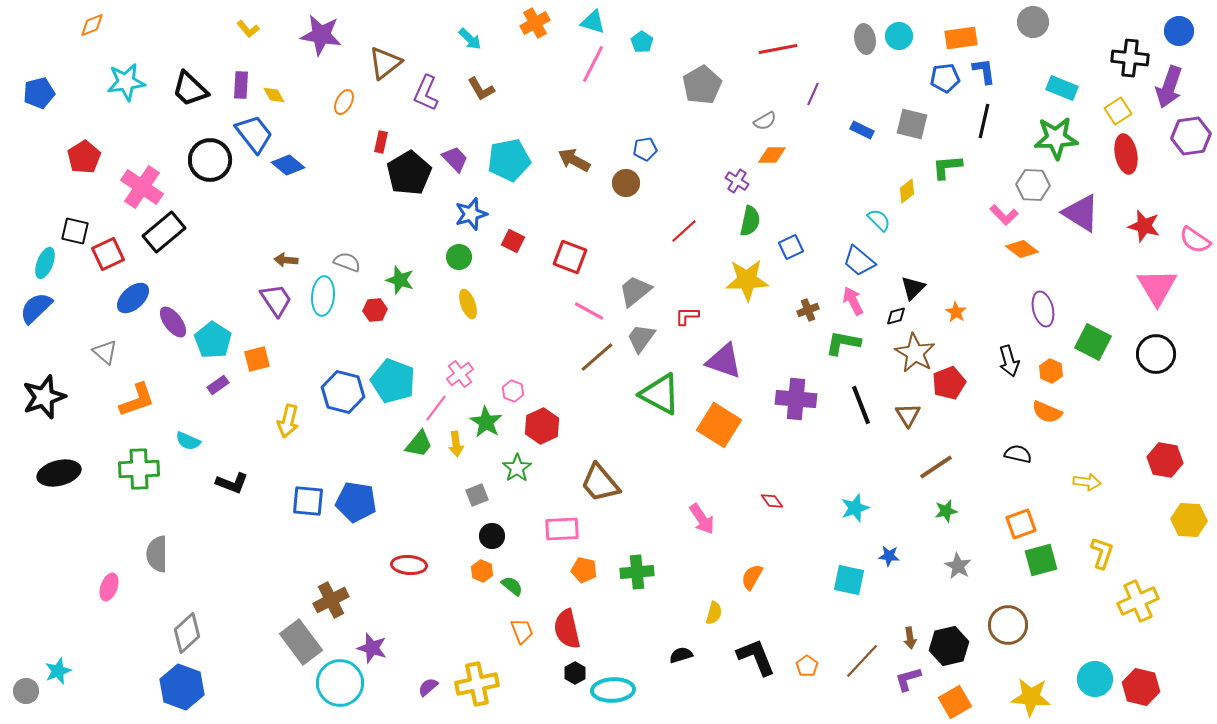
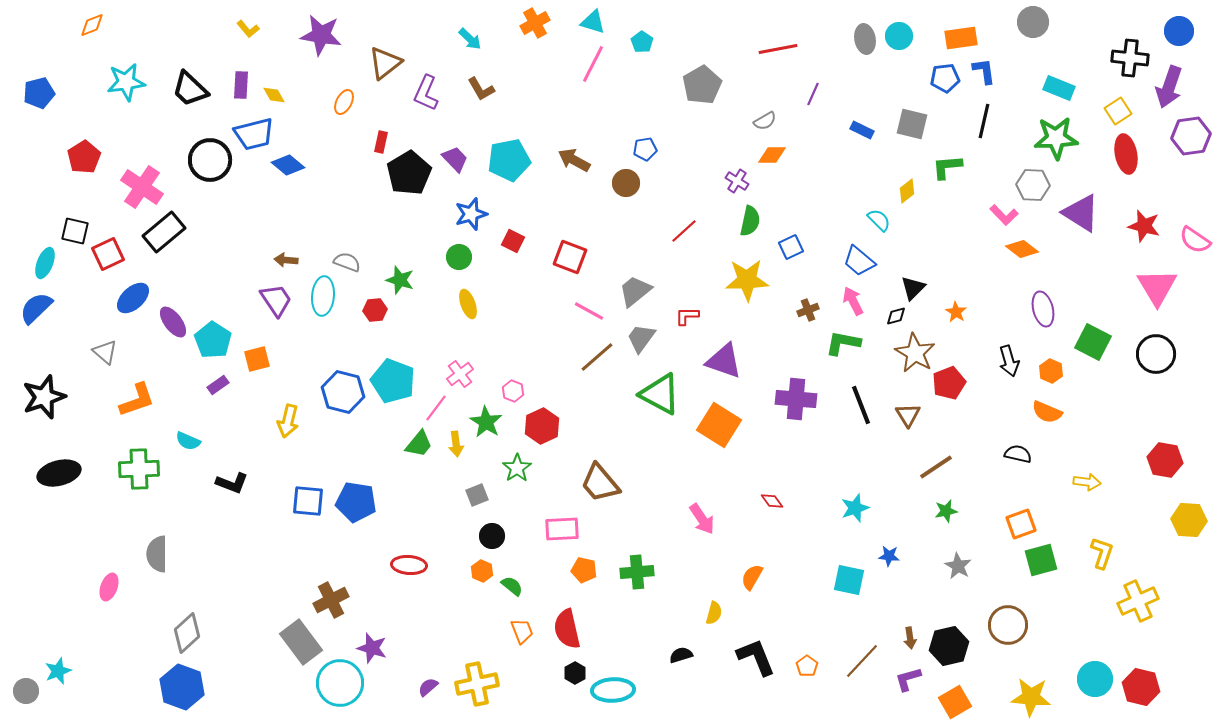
cyan rectangle at (1062, 88): moved 3 px left
blue trapezoid at (254, 134): rotated 114 degrees clockwise
